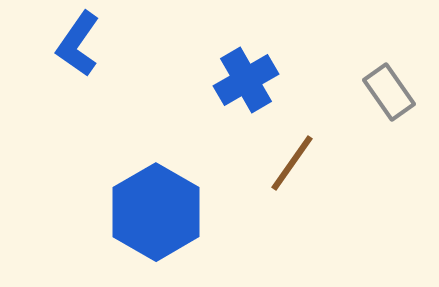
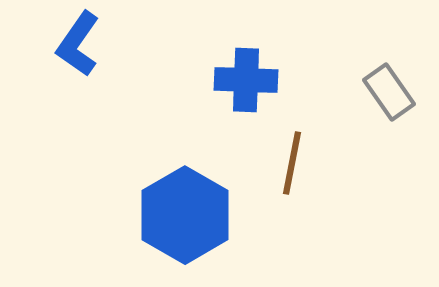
blue cross: rotated 32 degrees clockwise
brown line: rotated 24 degrees counterclockwise
blue hexagon: moved 29 px right, 3 px down
